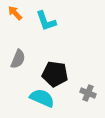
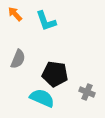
orange arrow: moved 1 px down
gray cross: moved 1 px left, 1 px up
